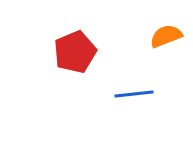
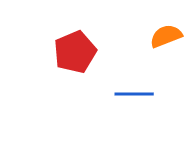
blue line: rotated 6 degrees clockwise
